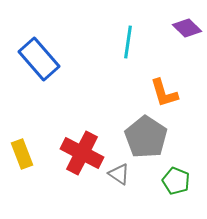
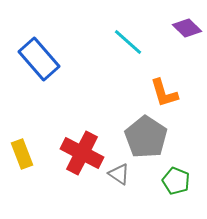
cyan line: rotated 56 degrees counterclockwise
